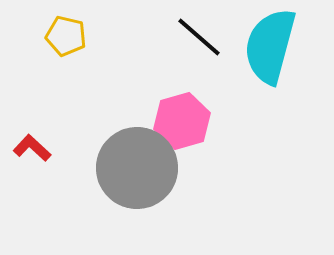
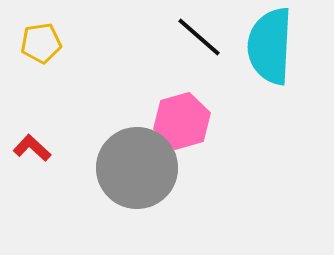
yellow pentagon: moved 25 px left, 7 px down; rotated 21 degrees counterclockwise
cyan semicircle: rotated 12 degrees counterclockwise
